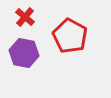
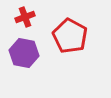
red cross: rotated 30 degrees clockwise
